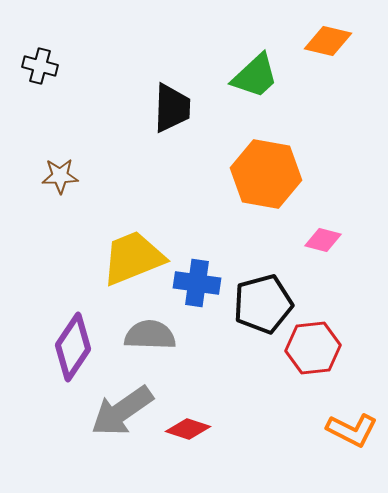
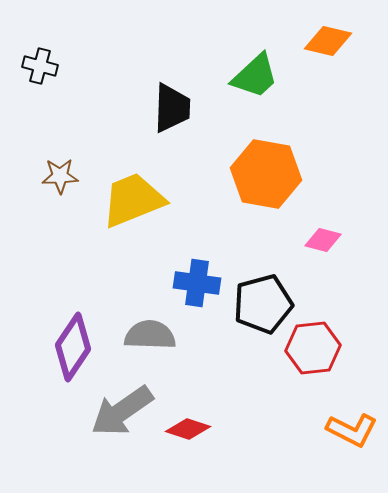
yellow trapezoid: moved 58 px up
